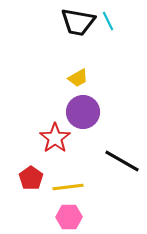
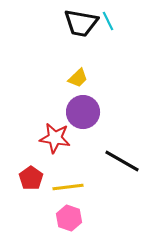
black trapezoid: moved 3 px right, 1 px down
yellow trapezoid: rotated 15 degrees counterclockwise
red star: rotated 28 degrees counterclockwise
pink hexagon: moved 1 px down; rotated 20 degrees clockwise
